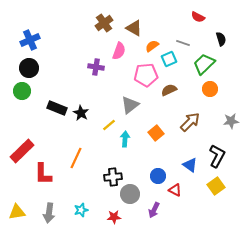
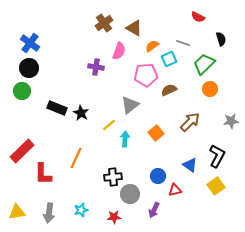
blue cross: moved 3 px down; rotated 30 degrees counterclockwise
red triangle: rotated 40 degrees counterclockwise
